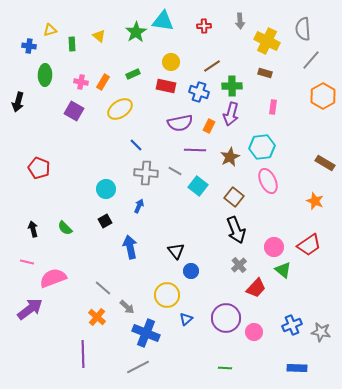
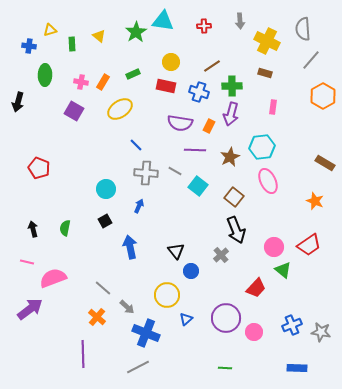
purple semicircle at (180, 123): rotated 20 degrees clockwise
green semicircle at (65, 228): rotated 56 degrees clockwise
gray cross at (239, 265): moved 18 px left, 10 px up
